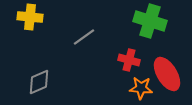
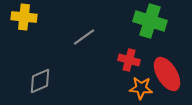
yellow cross: moved 6 px left
gray diamond: moved 1 px right, 1 px up
